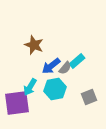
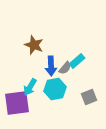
blue arrow: rotated 54 degrees counterclockwise
